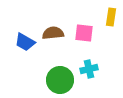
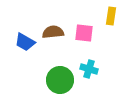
yellow rectangle: moved 1 px up
brown semicircle: moved 1 px up
cyan cross: rotated 30 degrees clockwise
